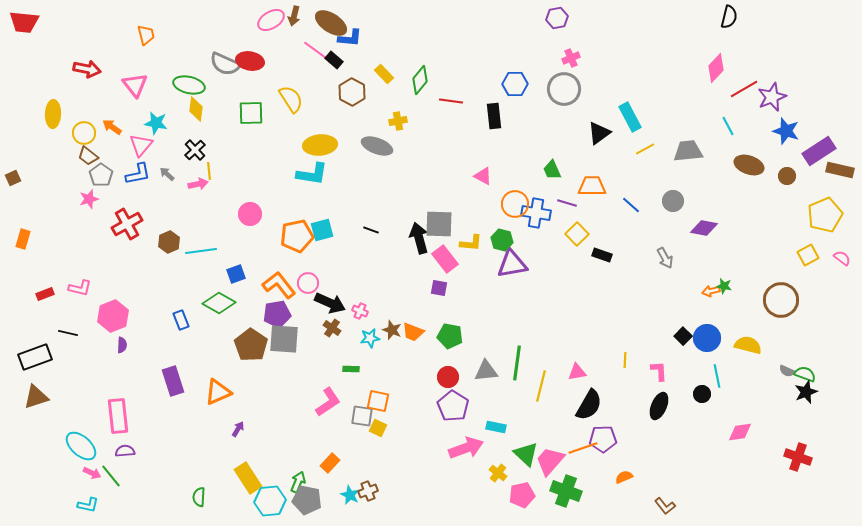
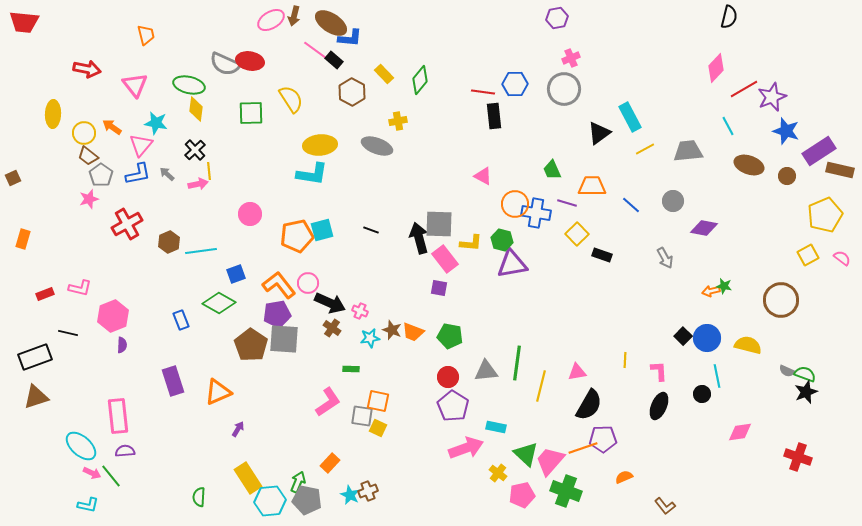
red line at (451, 101): moved 32 px right, 9 px up
